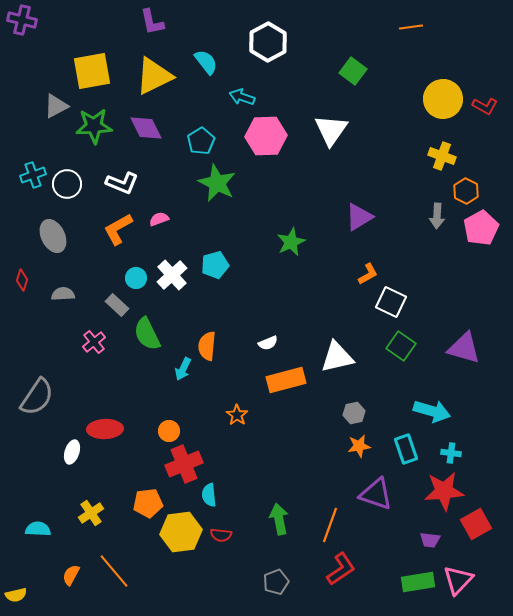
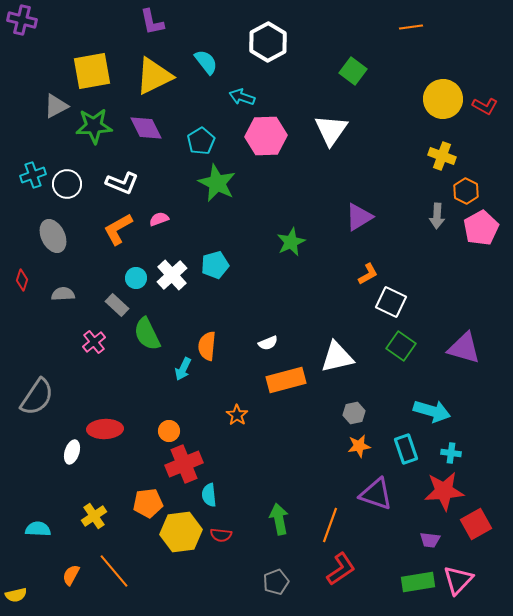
yellow cross at (91, 513): moved 3 px right, 3 px down
